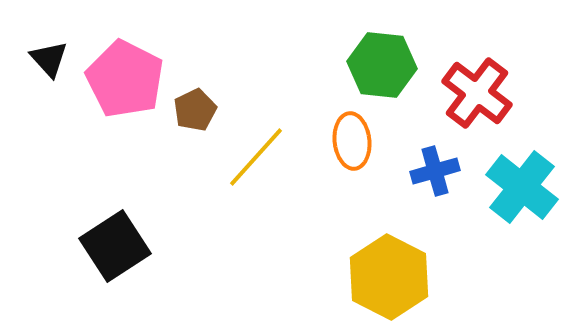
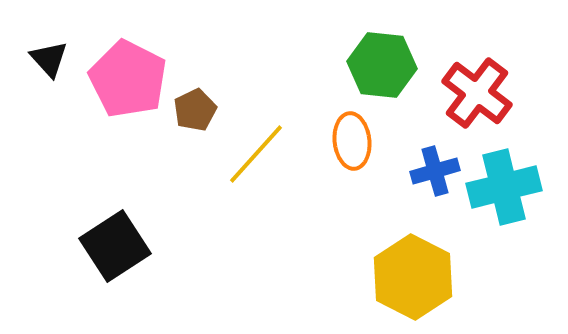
pink pentagon: moved 3 px right
yellow line: moved 3 px up
cyan cross: moved 18 px left; rotated 38 degrees clockwise
yellow hexagon: moved 24 px right
